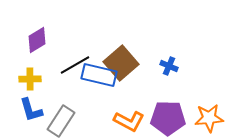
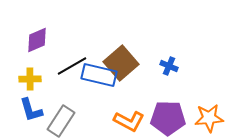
purple diamond: rotated 8 degrees clockwise
black line: moved 3 px left, 1 px down
